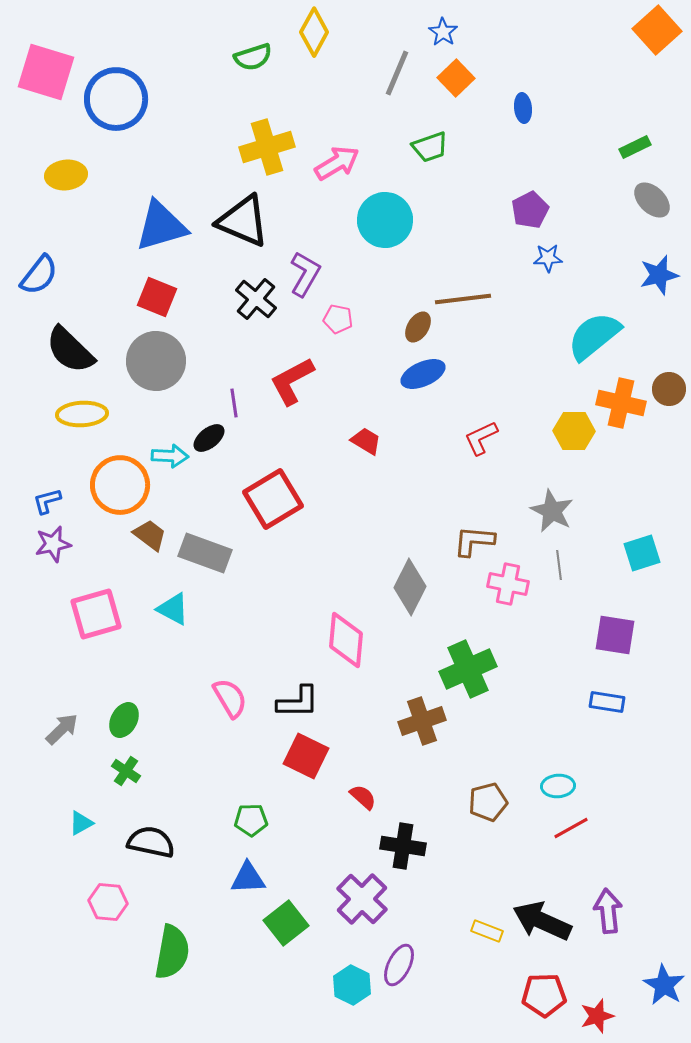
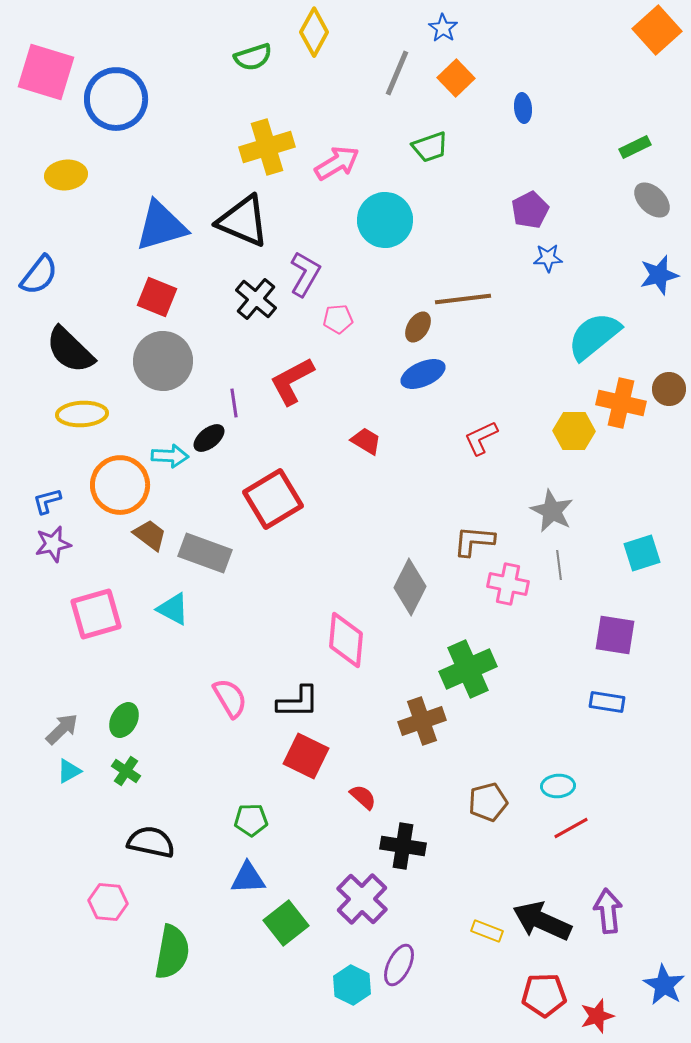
blue star at (443, 32): moved 4 px up
pink pentagon at (338, 319): rotated 16 degrees counterclockwise
gray circle at (156, 361): moved 7 px right
cyan triangle at (81, 823): moved 12 px left, 52 px up
